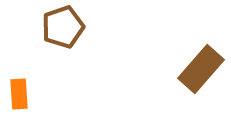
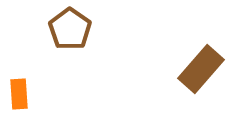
brown pentagon: moved 7 px right, 2 px down; rotated 18 degrees counterclockwise
